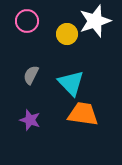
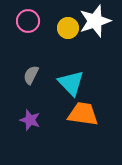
pink circle: moved 1 px right
yellow circle: moved 1 px right, 6 px up
